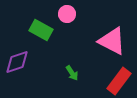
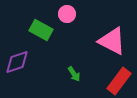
green arrow: moved 2 px right, 1 px down
